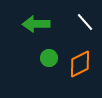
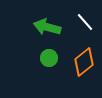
green arrow: moved 11 px right, 3 px down; rotated 16 degrees clockwise
orange diamond: moved 4 px right, 2 px up; rotated 12 degrees counterclockwise
